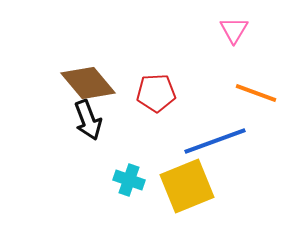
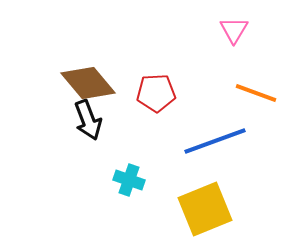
yellow square: moved 18 px right, 23 px down
